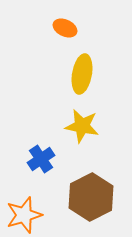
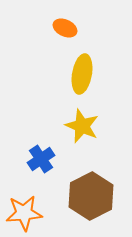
yellow star: rotated 12 degrees clockwise
brown hexagon: moved 1 px up
orange star: moved 2 px up; rotated 12 degrees clockwise
